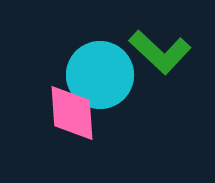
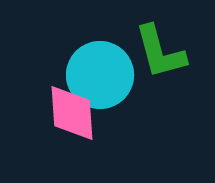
green L-shape: rotated 32 degrees clockwise
